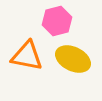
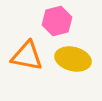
yellow ellipse: rotated 12 degrees counterclockwise
